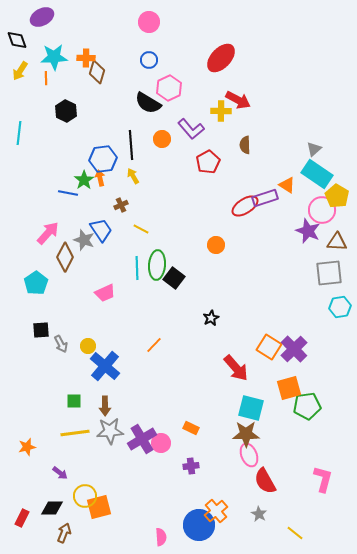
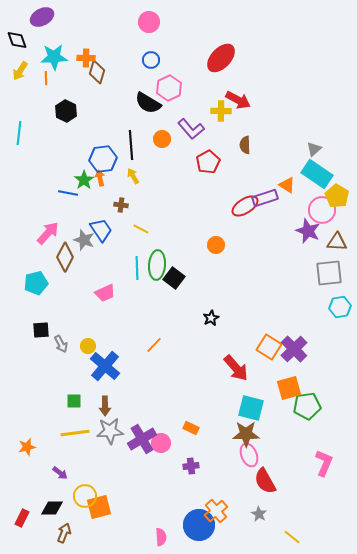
blue circle at (149, 60): moved 2 px right
brown cross at (121, 205): rotated 32 degrees clockwise
cyan pentagon at (36, 283): rotated 20 degrees clockwise
pink L-shape at (323, 479): moved 1 px right, 16 px up; rotated 8 degrees clockwise
yellow line at (295, 533): moved 3 px left, 4 px down
